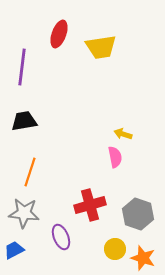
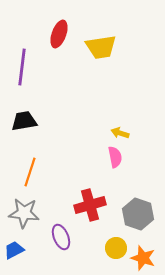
yellow arrow: moved 3 px left, 1 px up
yellow circle: moved 1 px right, 1 px up
